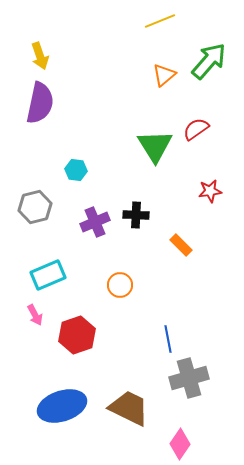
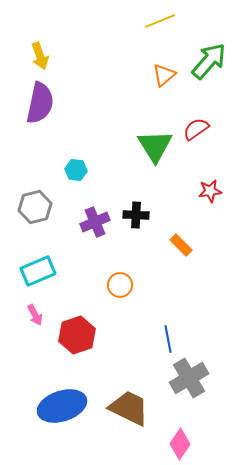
cyan rectangle: moved 10 px left, 4 px up
gray cross: rotated 15 degrees counterclockwise
